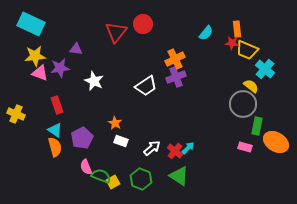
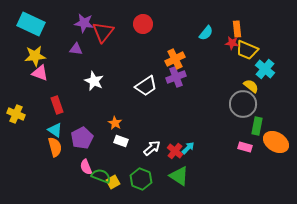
red triangle: moved 13 px left
purple star: moved 24 px right, 45 px up; rotated 18 degrees clockwise
